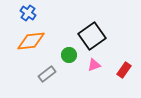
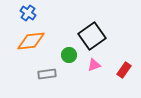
gray rectangle: rotated 30 degrees clockwise
